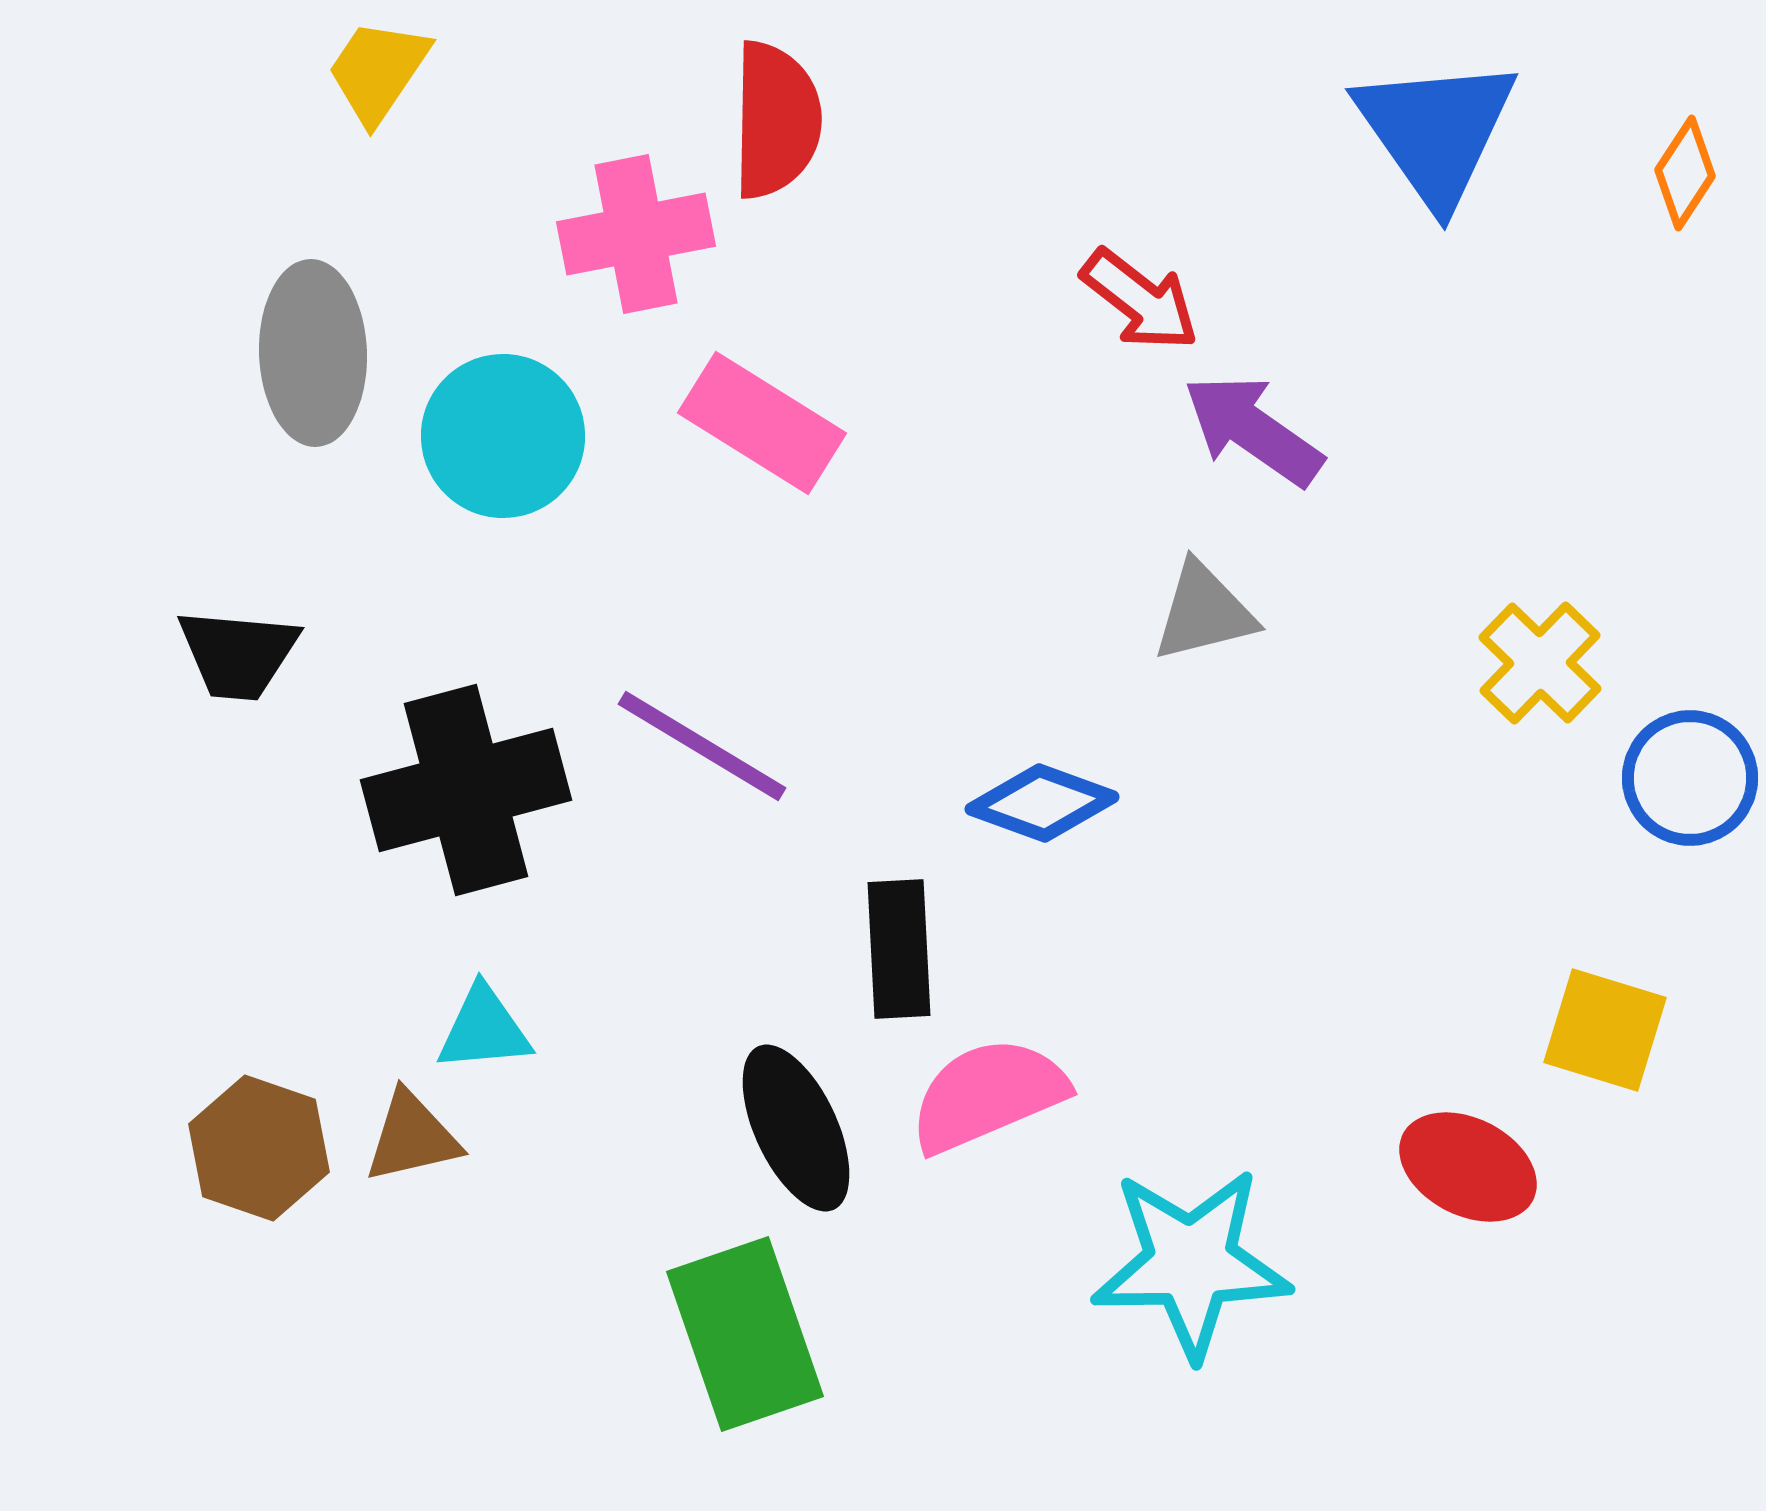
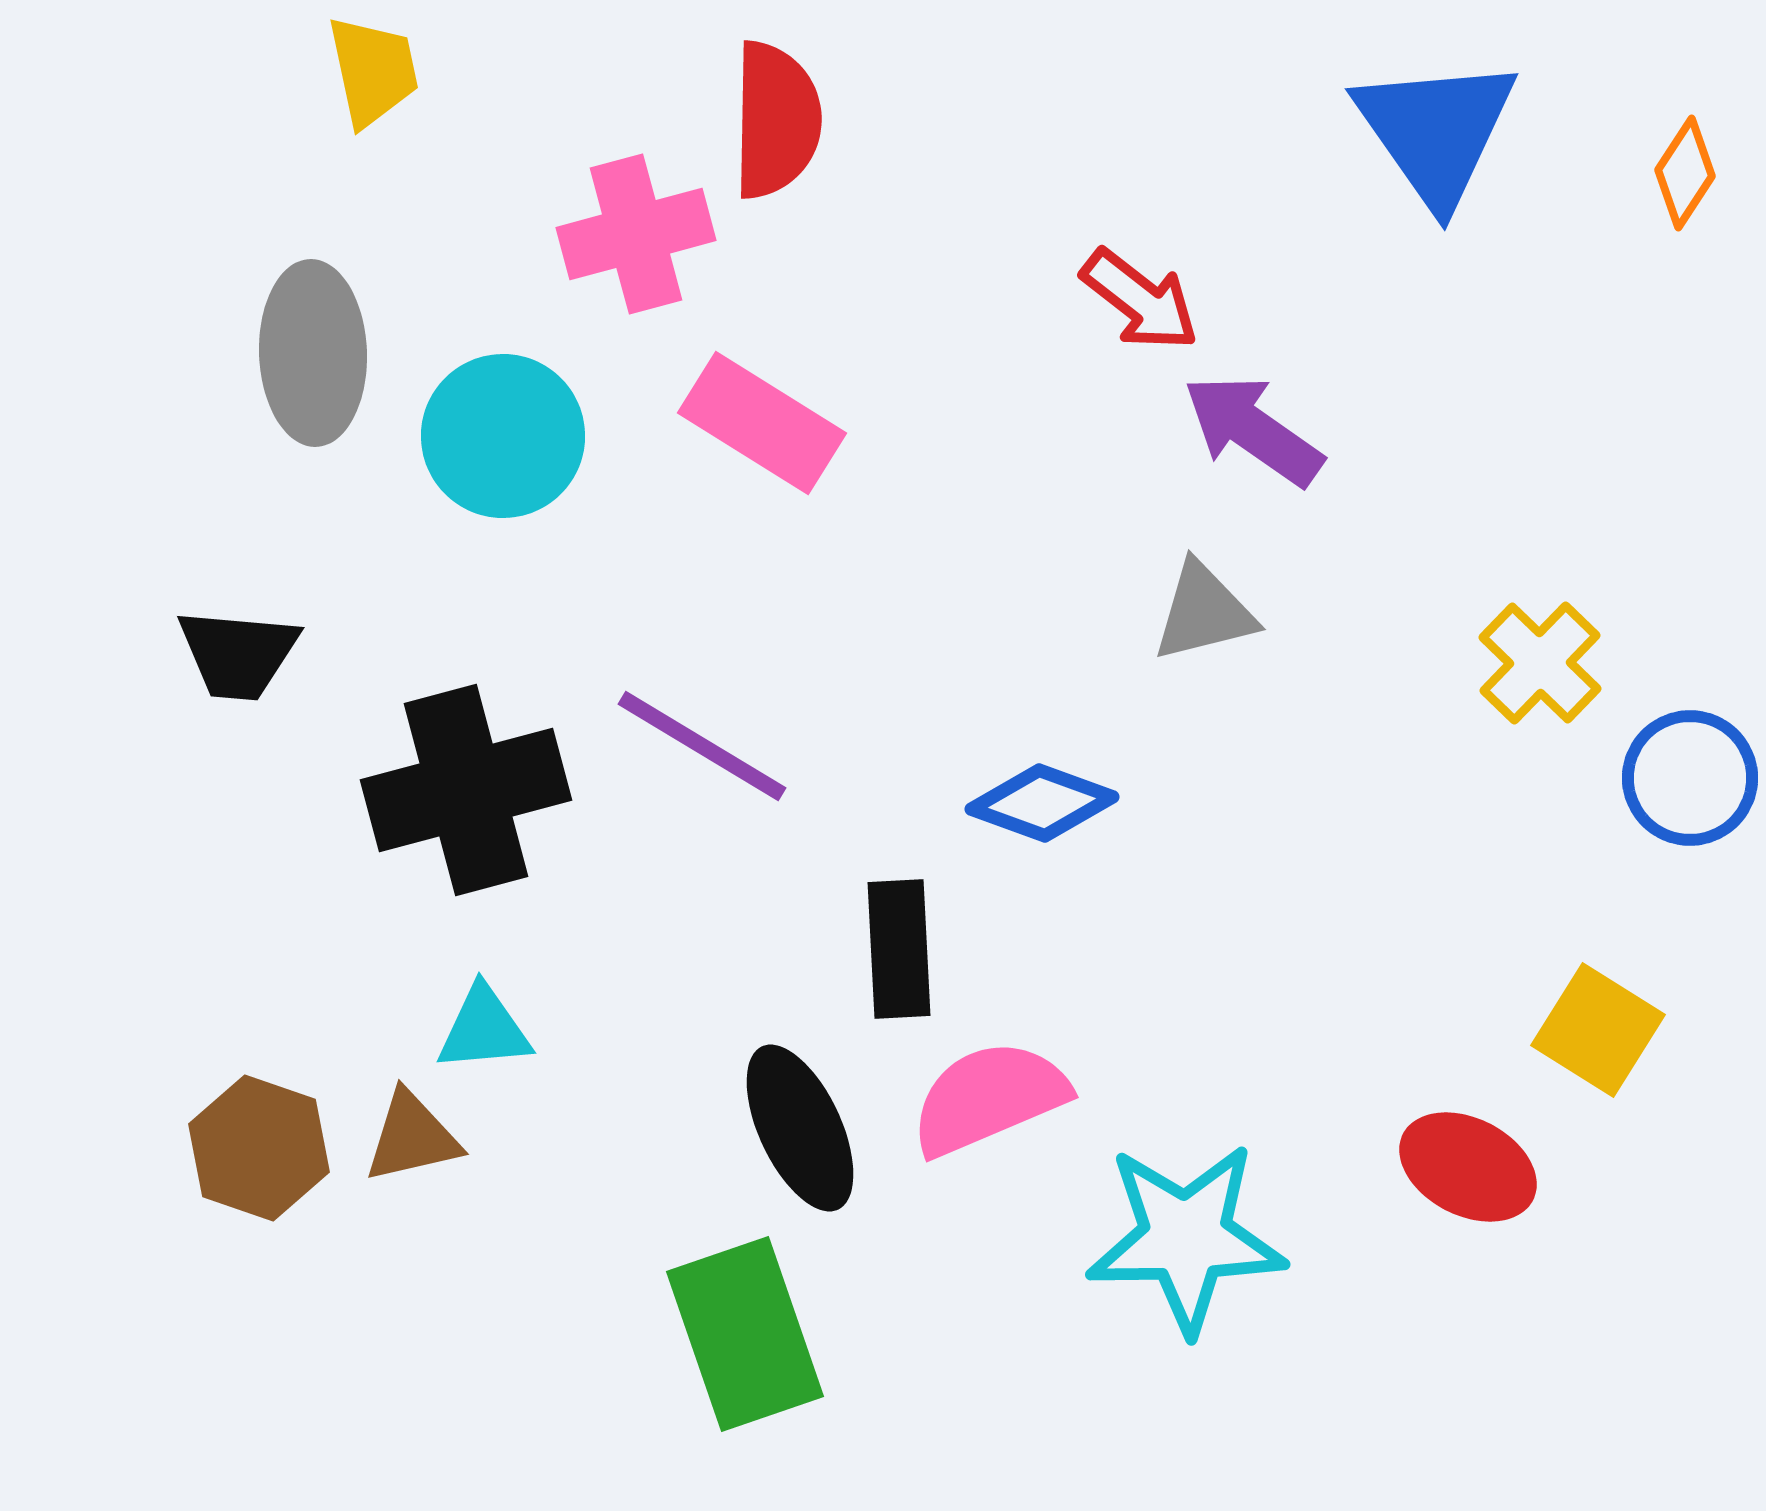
yellow trapezoid: moved 5 px left; rotated 134 degrees clockwise
pink cross: rotated 4 degrees counterclockwise
yellow square: moved 7 px left; rotated 15 degrees clockwise
pink semicircle: moved 1 px right, 3 px down
black ellipse: moved 4 px right
cyan star: moved 5 px left, 25 px up
